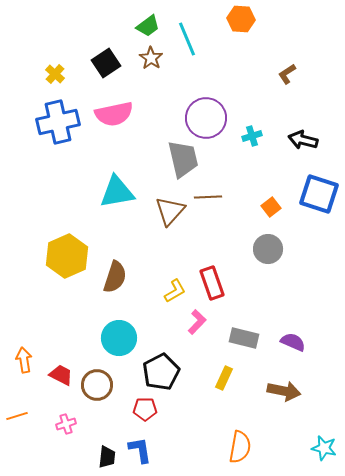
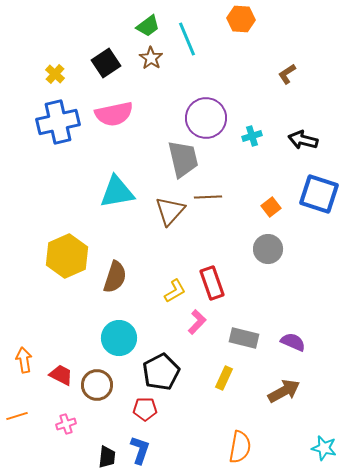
brown arrow: rotated 40 degrees counterclockwise
blue L-shape: rotated 28 degrees clockwise
